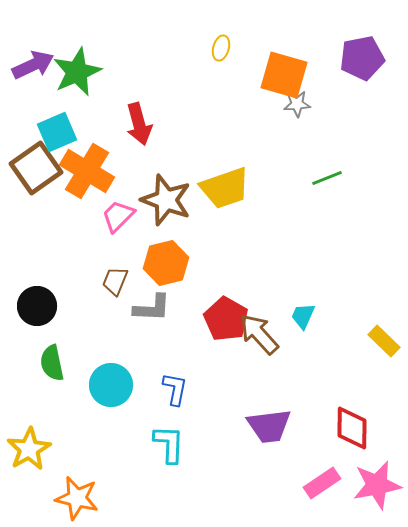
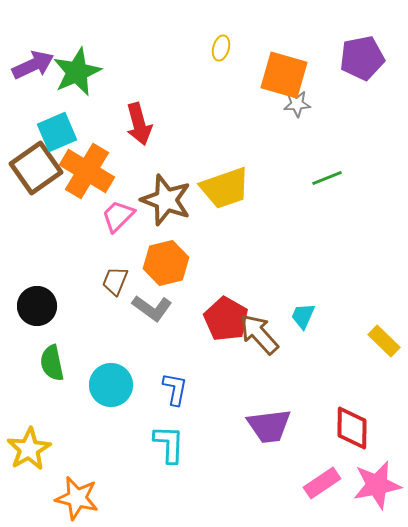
gray L-shape: rotated 33 degrees clockwise
